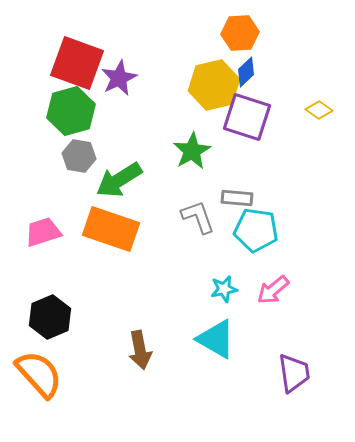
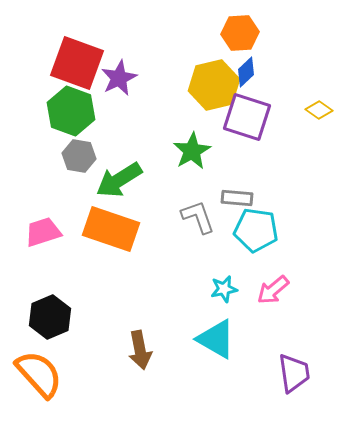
green hexagon: rotated 24 degrees counterclockwise
